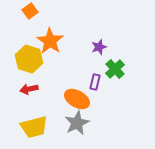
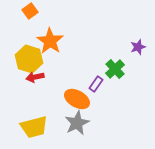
purple star: moved 39 px right
purple rectangle: moved 1 px right, 2 px down; rotated 21 degrees clockwise
red arrow: moved 6 px right, 12 px up
